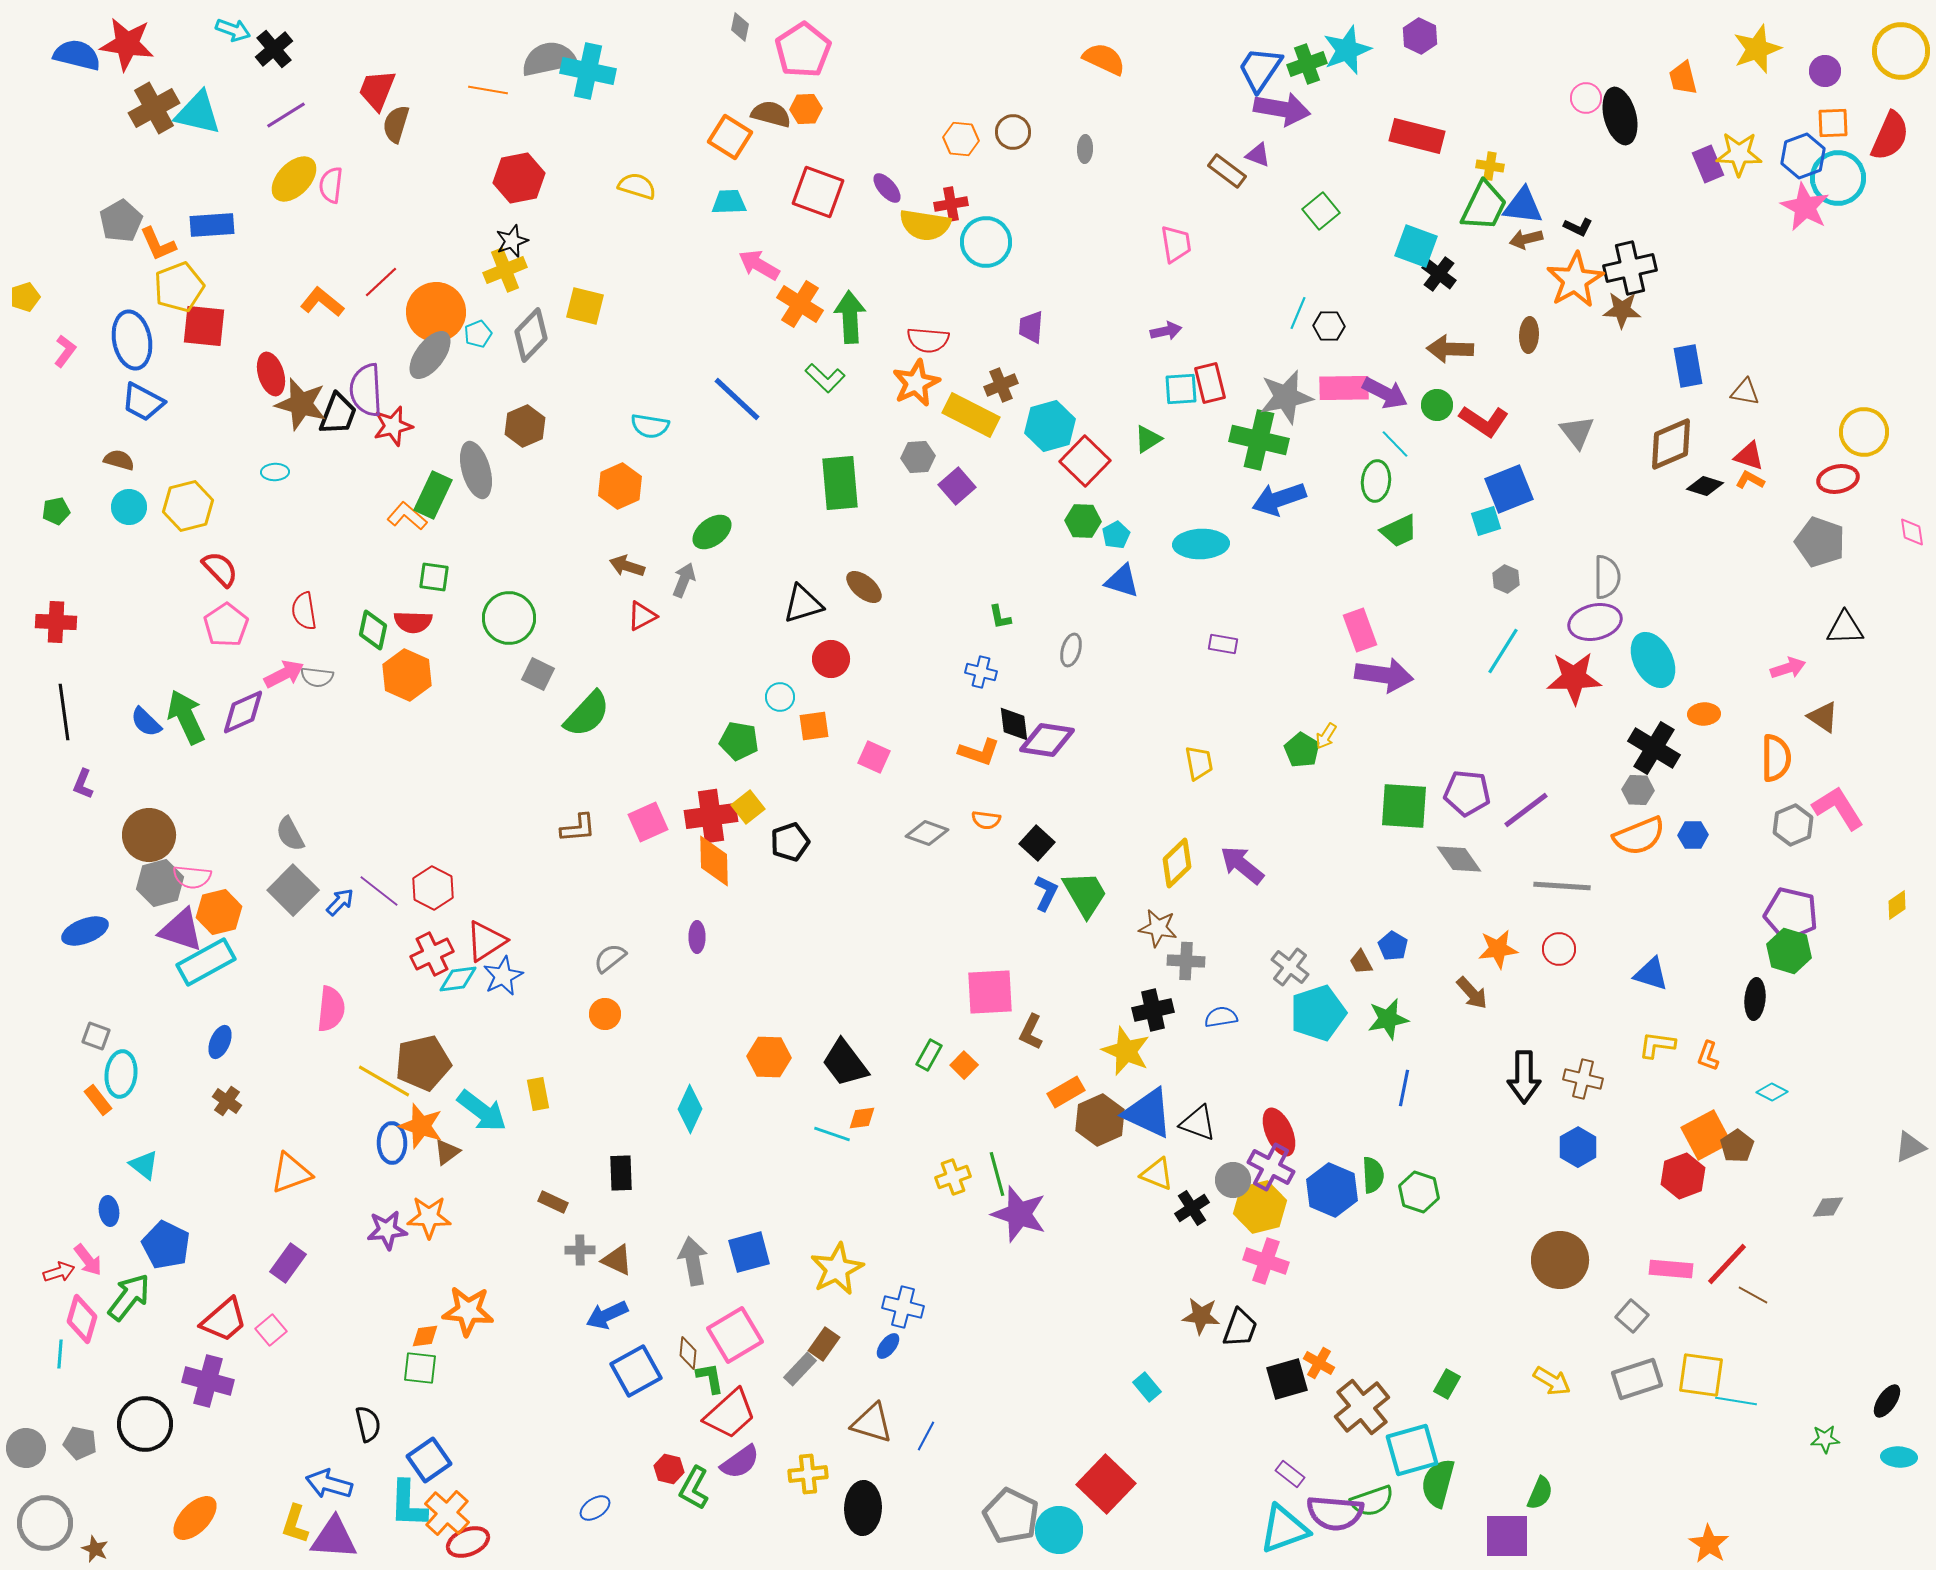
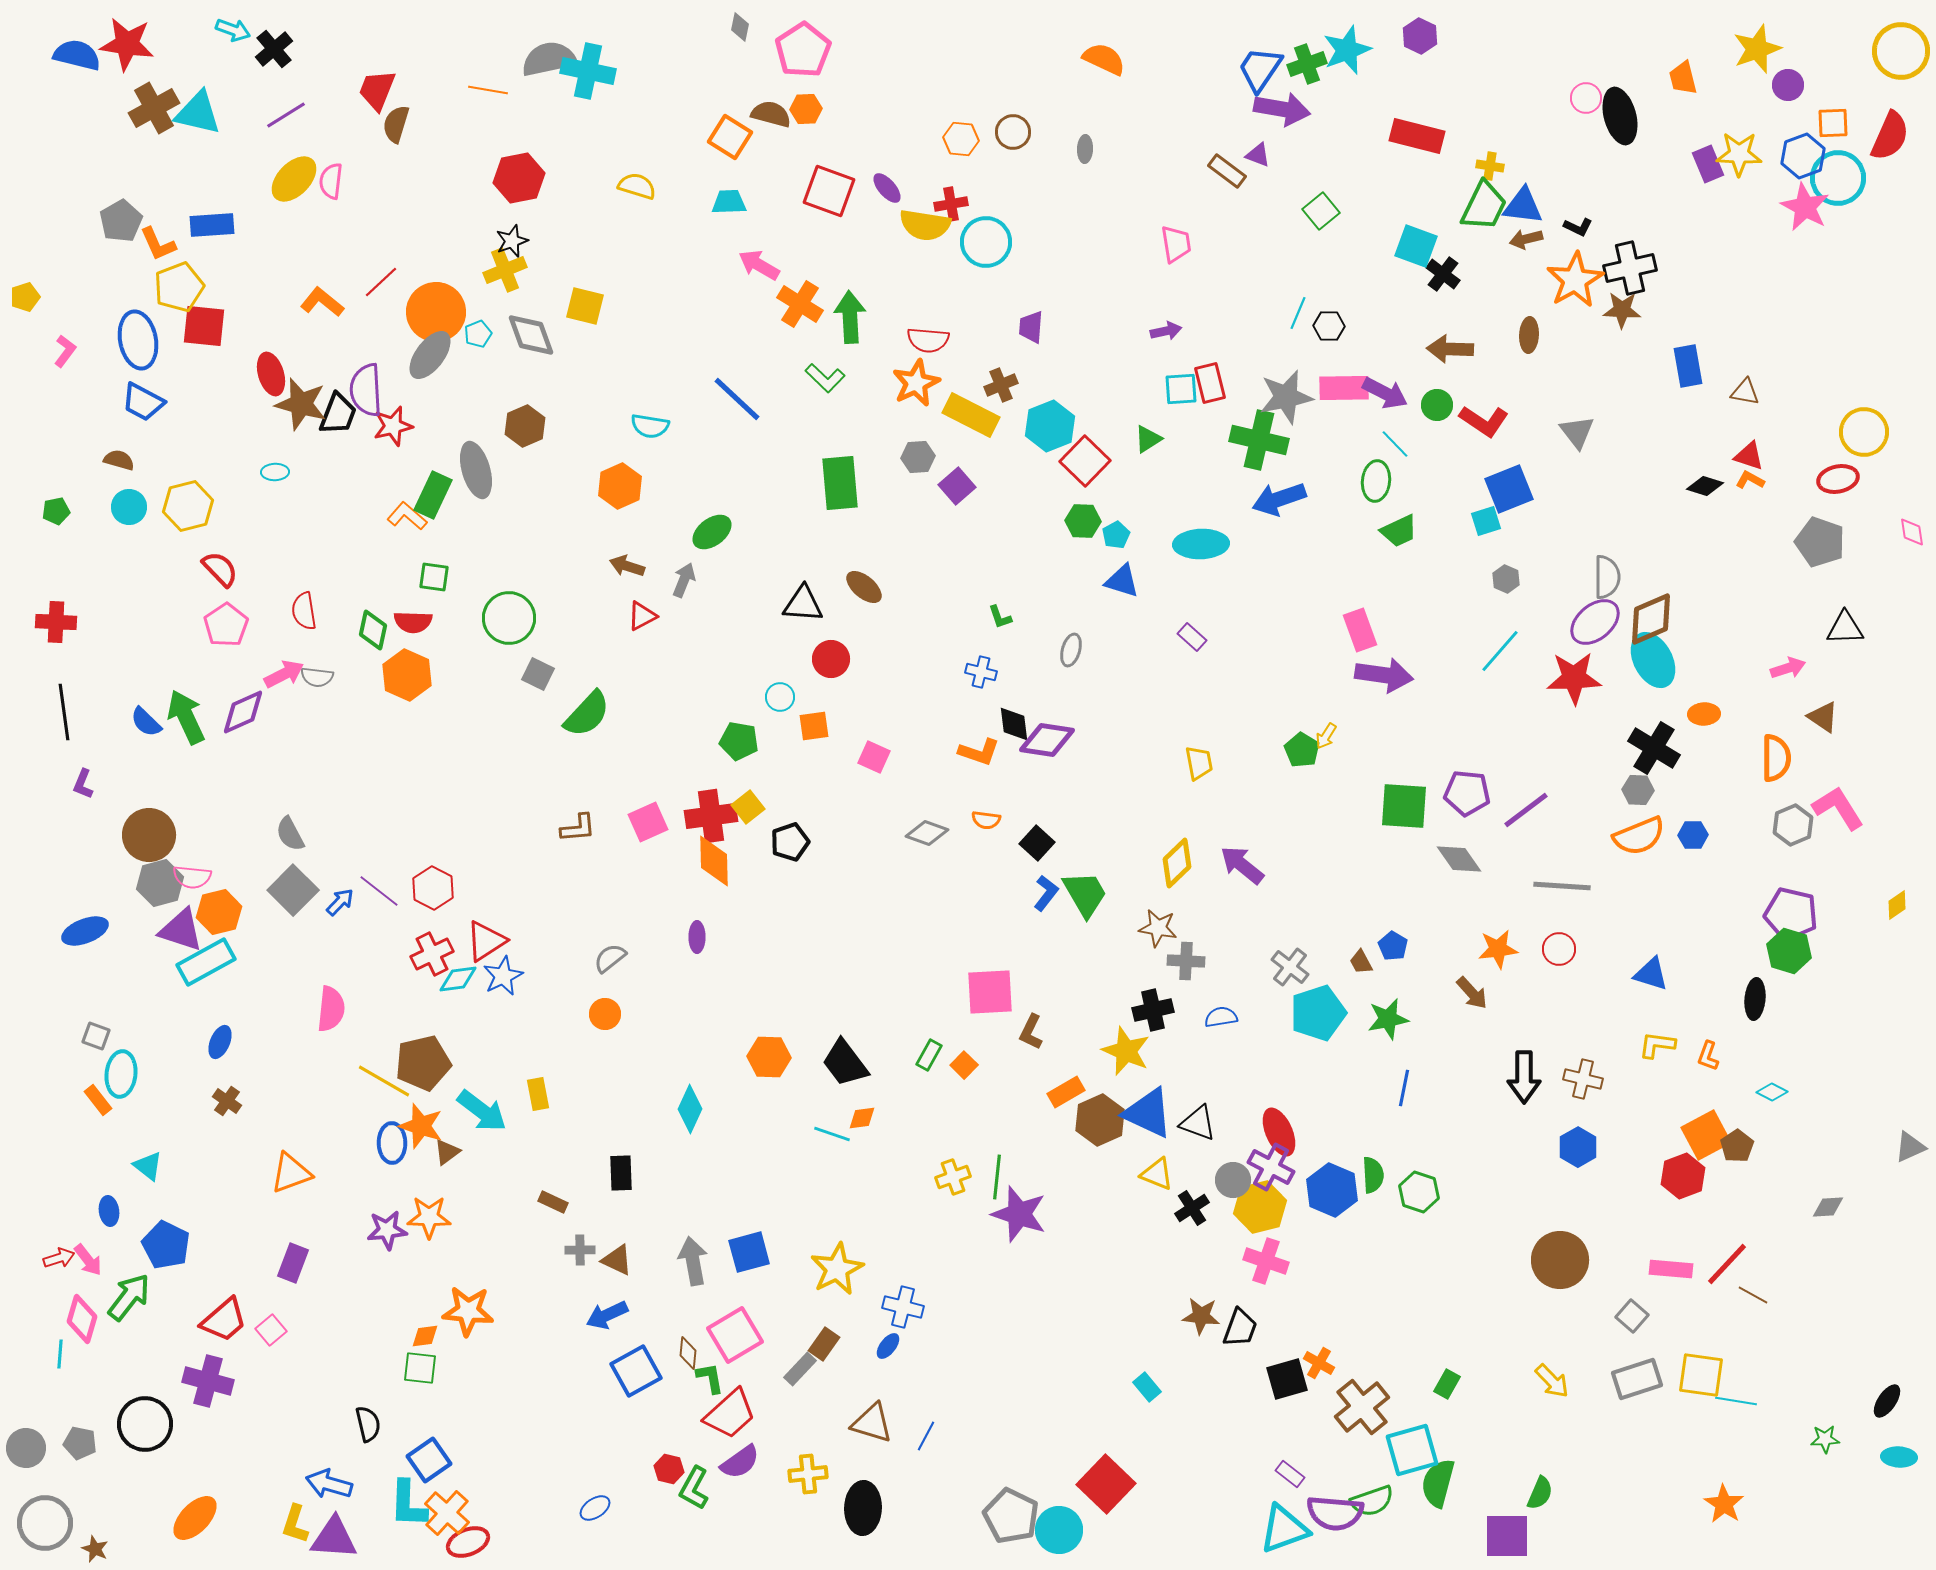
purple circle at (1825, 71): moved 37 px left, 14 px down
pink semicircle at (331, 185): moved 4 px up
red square at (818, 192): moved 11 px right, 1 px up
black cross at (1439, 274): moved 4 px right
gray diamond at (531, 335): rotated 64 degrees counterclockwise
blue ellipse at (132, 340): moved 6 px right
cyan hexagon at (1050, 426): rotated 6 degrees counterclockwise
brown diamond at (1671, 444): moved 20 px left, 175 px down
black triangle at (803, 604): rotated 21 degrees clockwise
green L-shape at (1000, 617): rotated 8 degrees counterclockwise
purple ellipse at (1595, 622): rotated 27 degrees counterclockwise
purple rectangle at (1223, 644): moved 31 px left, 7 px up; rotated 32 degrees clockwise
cyan line at (1503, 651): moved 3 px left; rotated 9 degrees clockwise
blue L-shape at (1046, 893): rotated 12 degrees clockwise
cyan triangle at (144, 1165): moved 4 px right, 1 px down
green line at (997, 1174): moved 3 px down; rotated 21 degrees clockwise
purple rectangle at (288, 1263): moved 5 px right; rotated 15 degrees counterclockwise
red arrow at (59, 1272): moved 14 px up
yellow arrow at (1552, 1381): rotated 15 degrees clockwise
orange star at (1709, 1544): moved 15 px right, 40 px up
